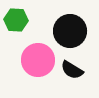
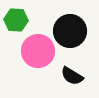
pink circle: moved 9 px up
black semicircle: moved 6 px down
